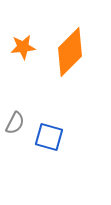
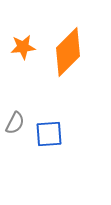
orange diamond: moved 2 px left
blue square: moved 3 px up; rotated 20 degrees counterclockwise
